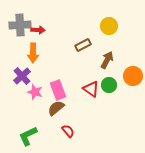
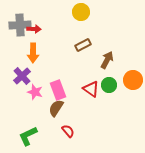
yellow circle: moved 28 px left, 14 px up
red arrow: moved 4 px left, 1 px up
orange circle: moved 4 px down
brown semicircle: rotated 18 degrees counterclockwise
